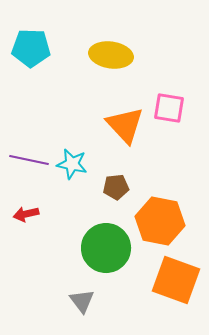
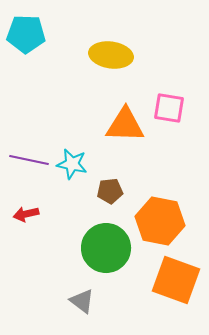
cyan pentagon: moved 5 px left, 14 px up
orange triangle: rotated 45 degrees counterclockwise
brown pentagon: moved 6 px left, 4 px down
gray triangle: rotated 16 degrees counterclockwise
